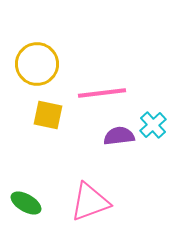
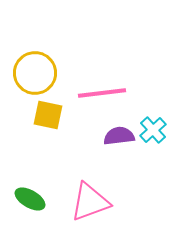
yellow circle: moved 2 px left, 9 px down
cyan cross: moved 5 px down
green ellipse: moved 4 px right, 4 px up
